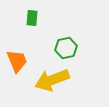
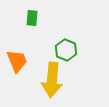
green hexagon: moved 2 px down; rotated 25 degrees counterclockwise
yellow arrow: rotated 64 degrees counterclockwise
